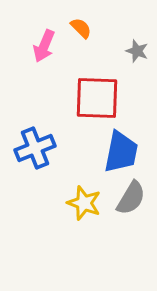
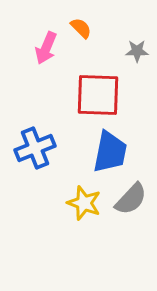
pink arrow: moved 2 px right, 2 px down
gray star: rotated 20 degrees counterclockwise
red square: moved 1 px right, 3 px up
blue trapezoid: moved 11 px left
gray semicircle: moved 1 px down; rotated 12 degrees clockwise
